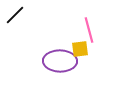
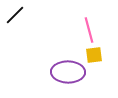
yellow square: moved 14 px right, 6 px down
purple ellipse: moved 8 px right, 11 px down
